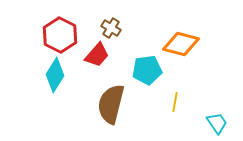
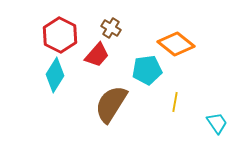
orange diamond: moved 5 px left; rotated 24 degrees clockwise
brown semicircle: rotated 18 degrees clockwise
